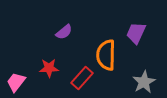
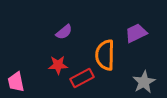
purple trapezoid: rotated 40 degrees clockwise
orange semicircle: moved 1 px left
red star: moved 9 px right, 3 px up
red rectangle: rotated 20 degrees clockwise
pink trapezoid: rotated 50 degrees counterclockwise
